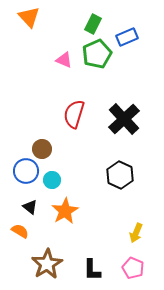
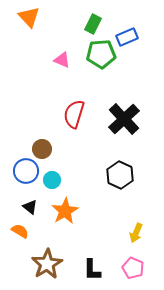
green pentagon: moved 4 px right; rotated 20 degrees clockwise
pink triangle: moved 2 px left
